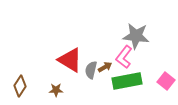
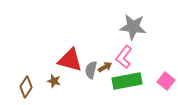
gray star: moved 3 px left, 9 px up
red triangle: rotated 16 degrees counterclockwise
brown diamond: moved 6 px right, 1 px down
brown star: moved 2 px left, 9 px up; rotated 16 degrees clockwise
